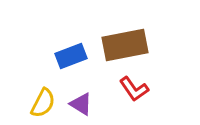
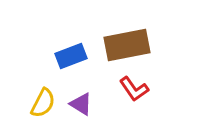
brown rectangle: moved 2 px right
